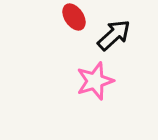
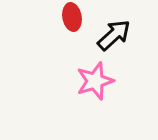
red ellipse: moved 2 px left; rotated 24 degrees clockwise
